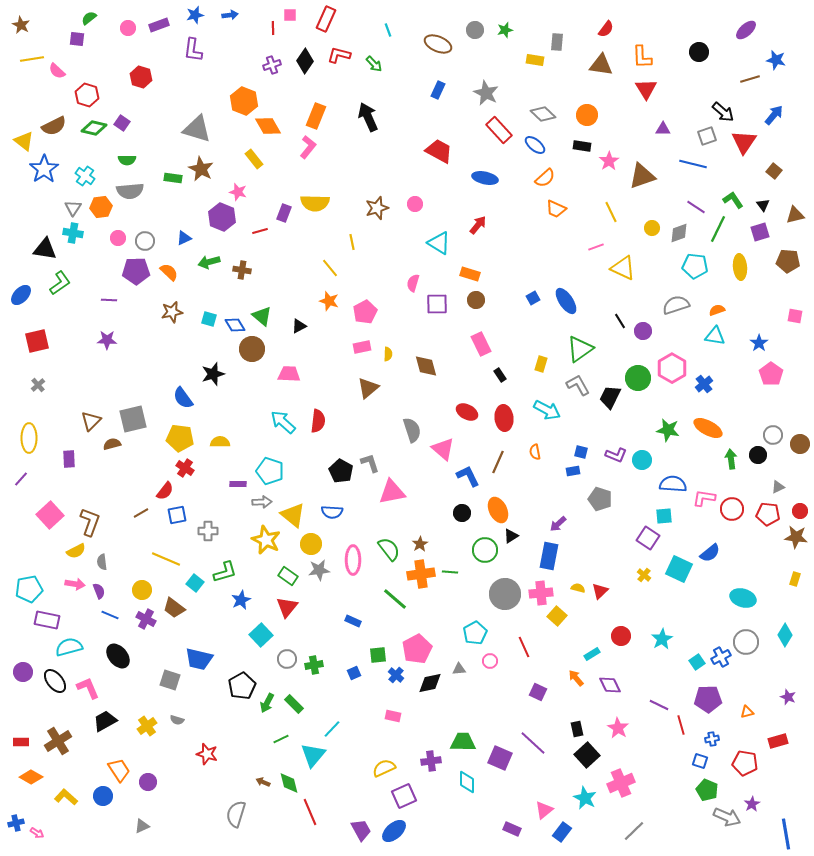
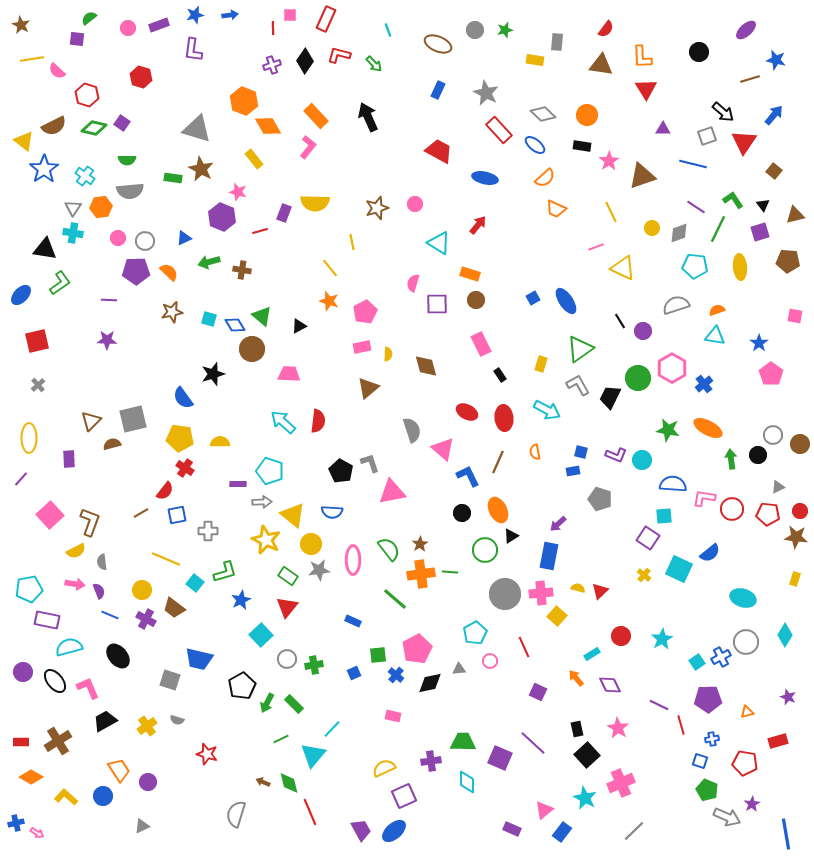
orange rectangle at (316, 116): rotated 65 degrees counterclockwise
